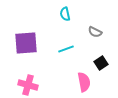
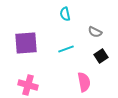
black square: moved 7 px up
